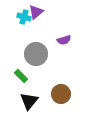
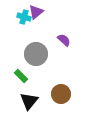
purple semicircle: rotated 120 degrees counterclockwise
